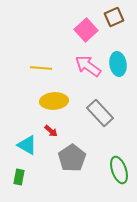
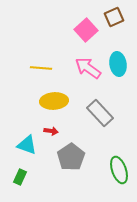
pink arrow: moved 2 px down
red arrow: rotated 32 degrees counterclockwise
cyan triangle: rotated 10 degrees counterclockwise
gray pentagon: moved 1 px left, 1 px up
green rectangle: moved 1 px right; rotated 14 degrees clockwise
